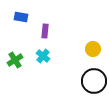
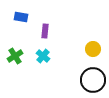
green cross: moved 4 px up
black circle: moved 1 px left, 1 px up
